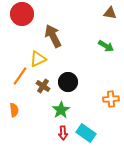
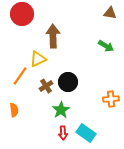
brown arrow: rotated 25 degrees clockwise
brown cross: moved 3 px right; rotated 24 degrees clockwise
